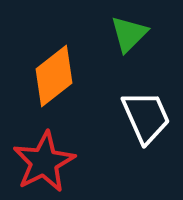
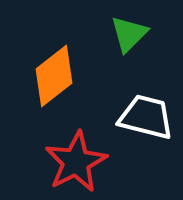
white trapezoid: rotated 52 degrees counterclockwise
red star: moved 32 px right
